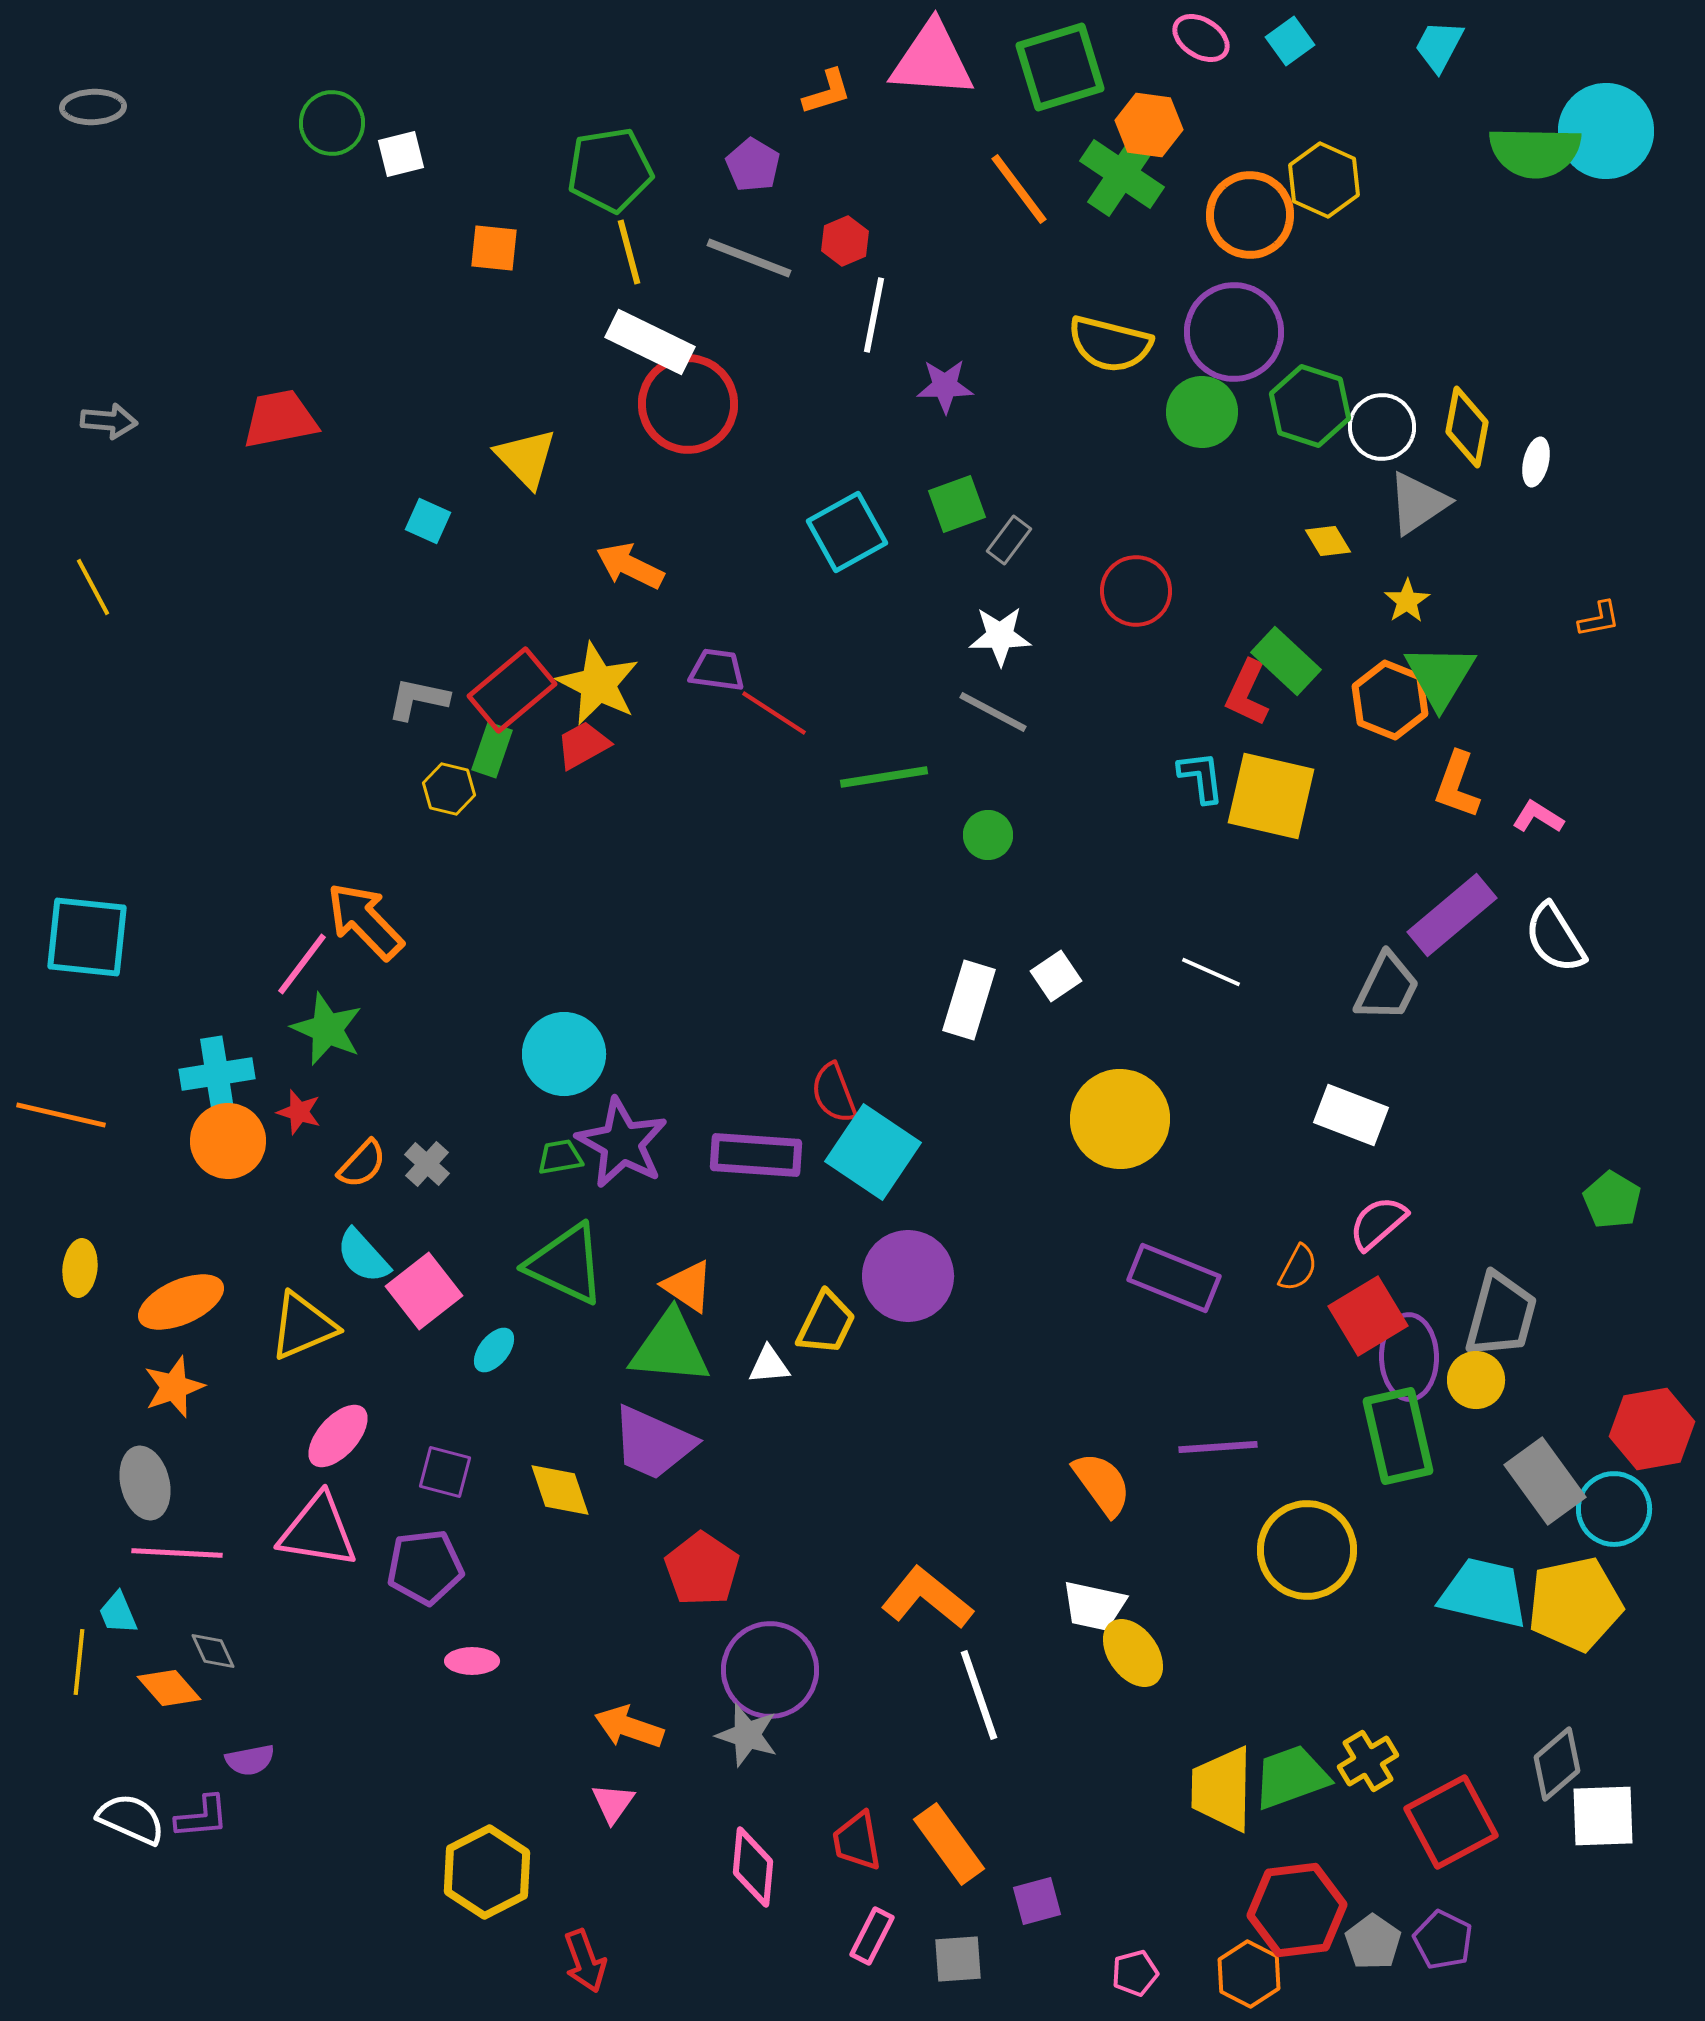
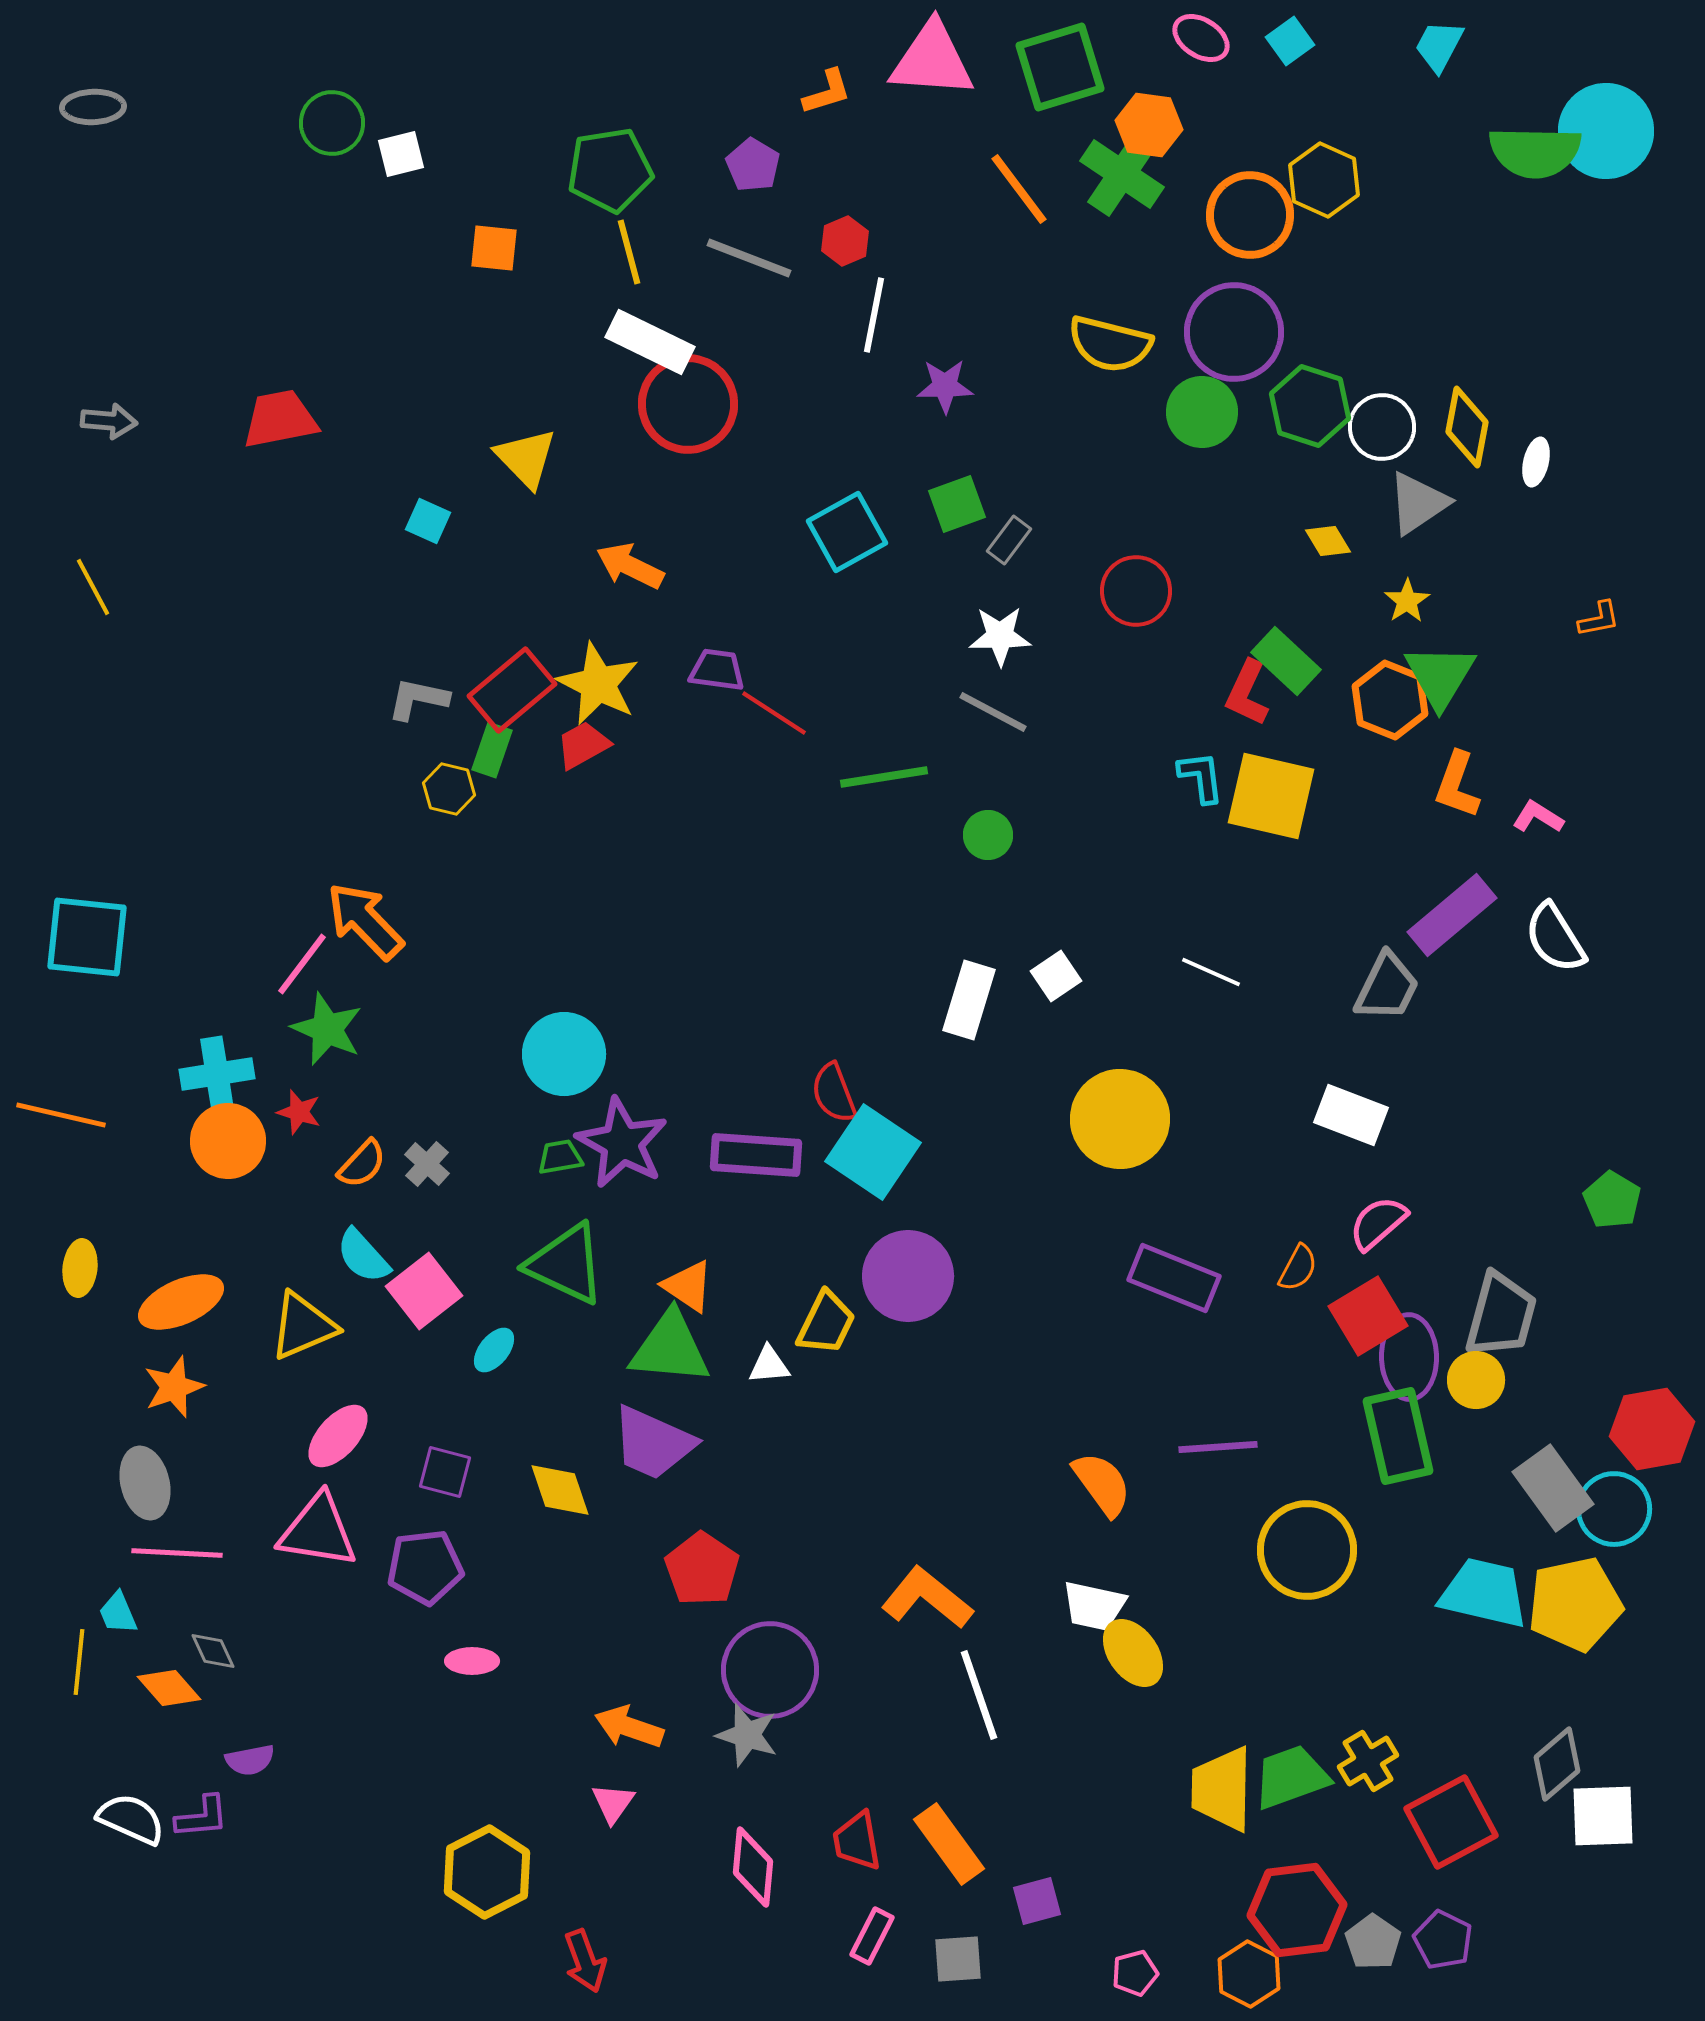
gray rectangle at (1545, 1481): moved 8 px right, 7 px down
